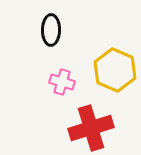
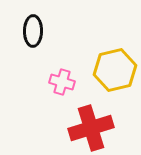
black ellipse: moved 18 px left, 1 px down
yellow hexagon: rotated 24 degrees clockwise
